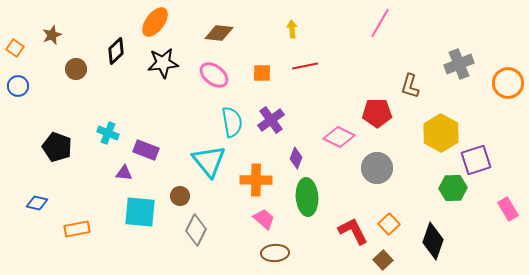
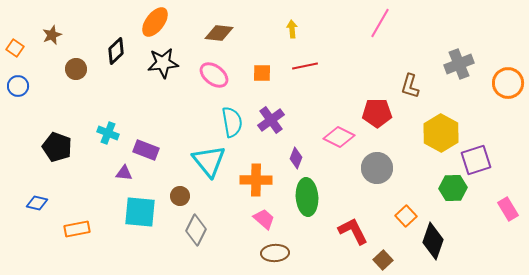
orange square at (389, 224): moved 17 px right, 8 px up
